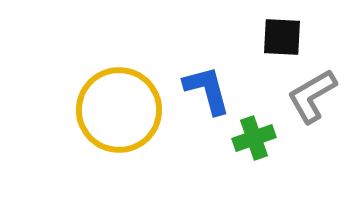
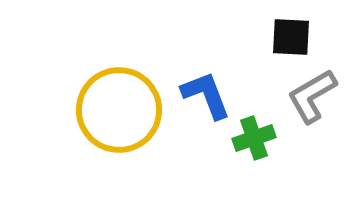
black square: moved 9 px right
blue L-shape: moved 1 px left, 5 px down; rotated 6 degrees counterclockwise
